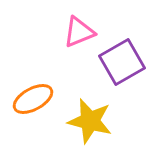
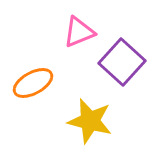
purple square: rotated 18 degrees counterclockwise
orange ellipse: moved 16 px up
